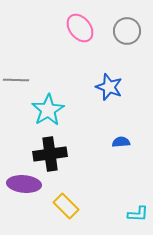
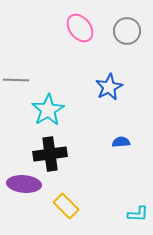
blue star: rotated 24 degrees clockwise
